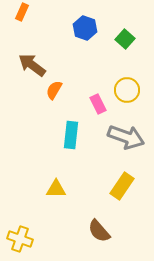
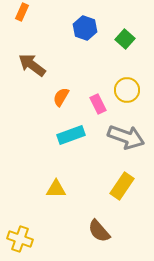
orange semicircle: moved 7 px right, 7 px down
cyan rectangle: rotated 64 degrees clockwise
